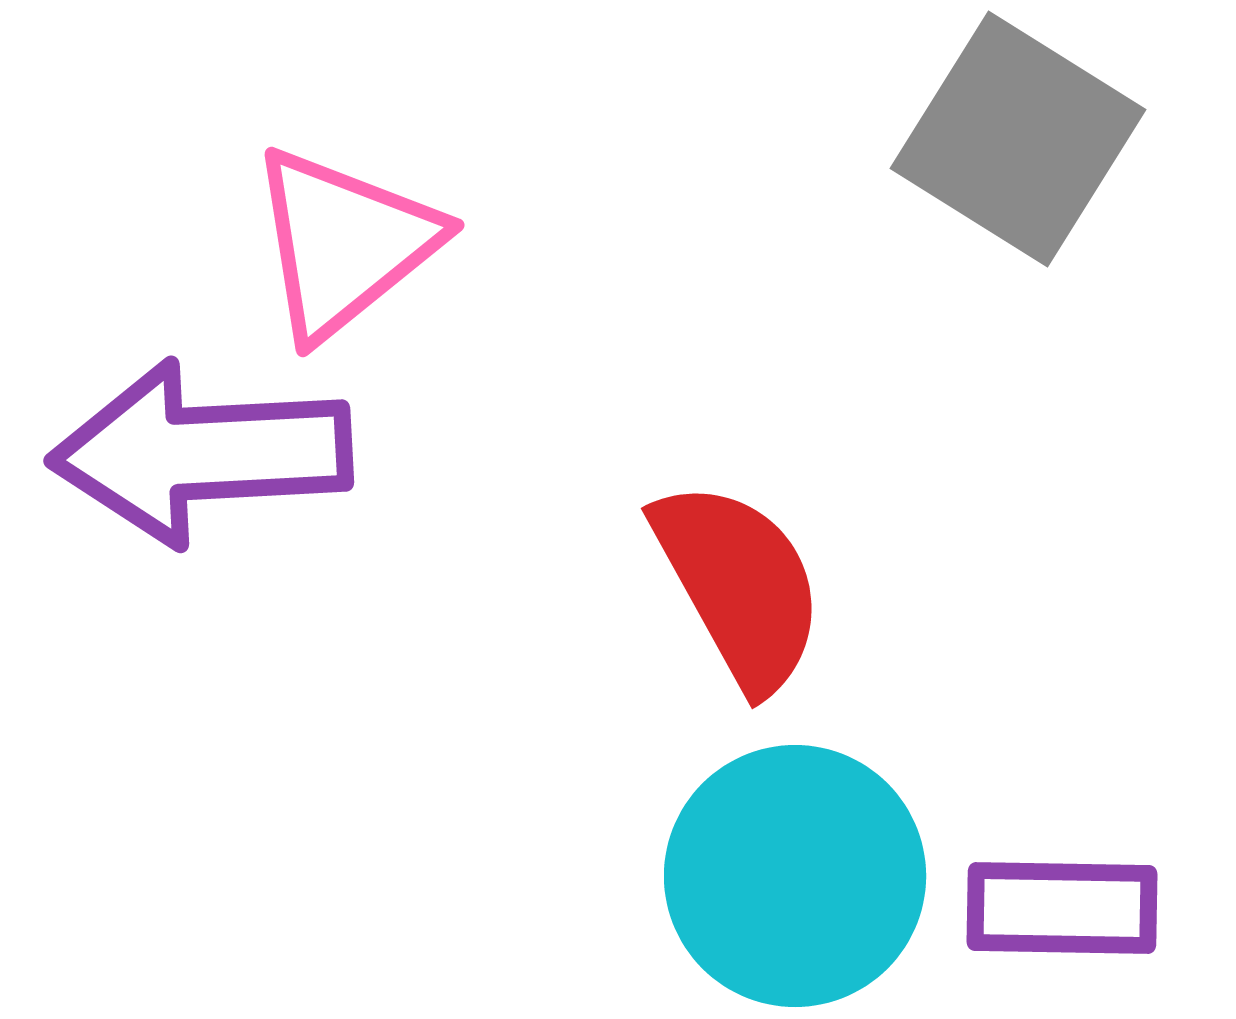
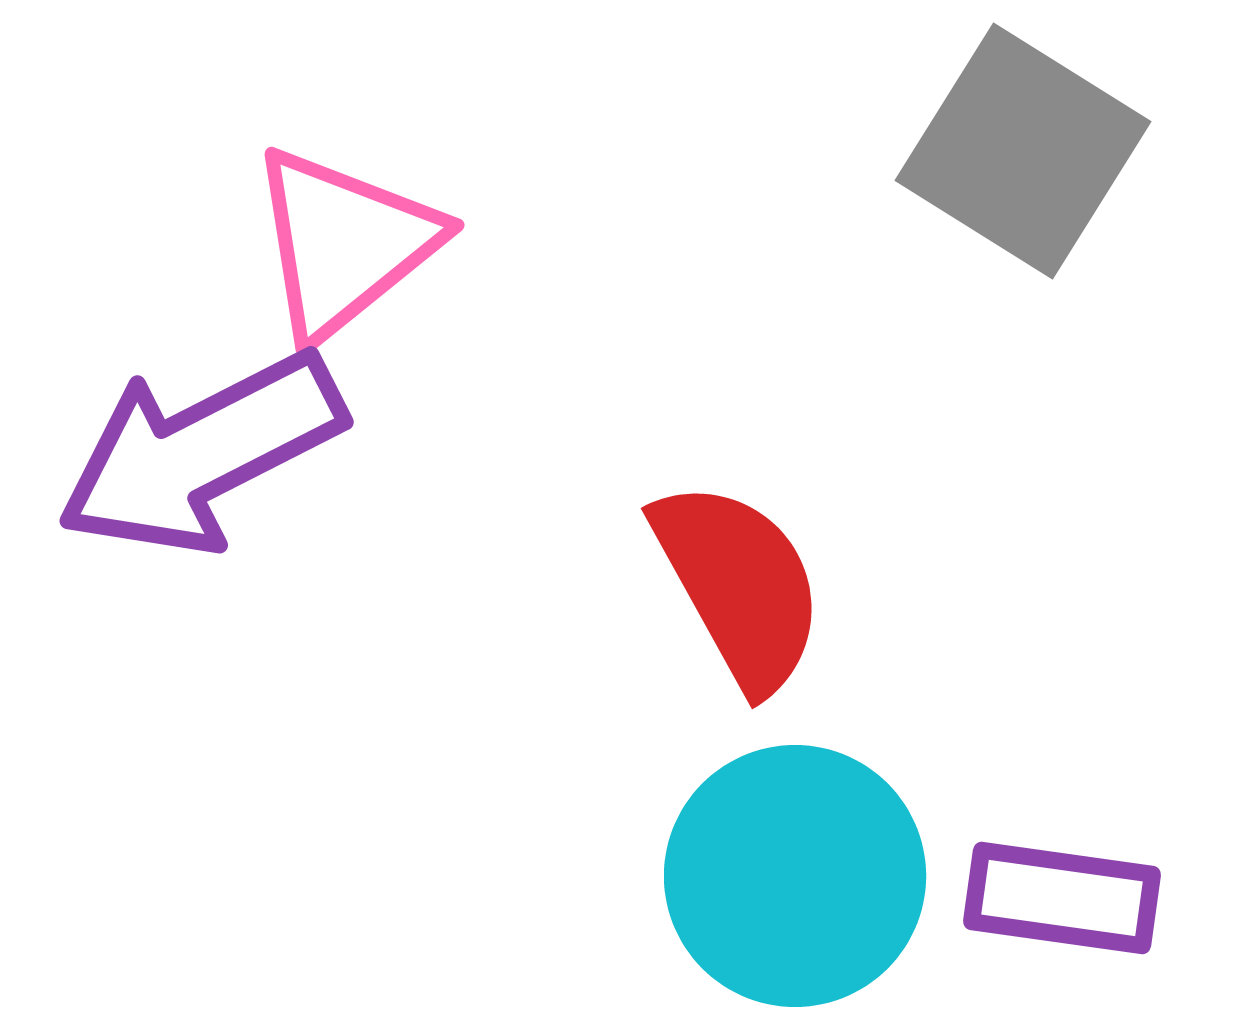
gray square: moved 5 px right, 12 px down
purple arrow: rotated 24 degrees counterclockwise
purple rectangle: moved 10 px up; rotated 7 degrees clockwise
